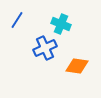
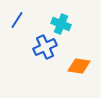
blue cross: moved 1 px up
orange diamond: moved 2 px right
